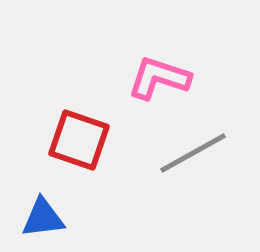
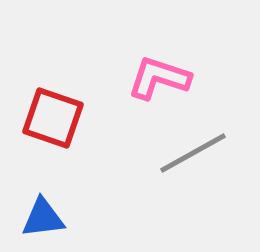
red square: moved 26 px left, 22 px up
